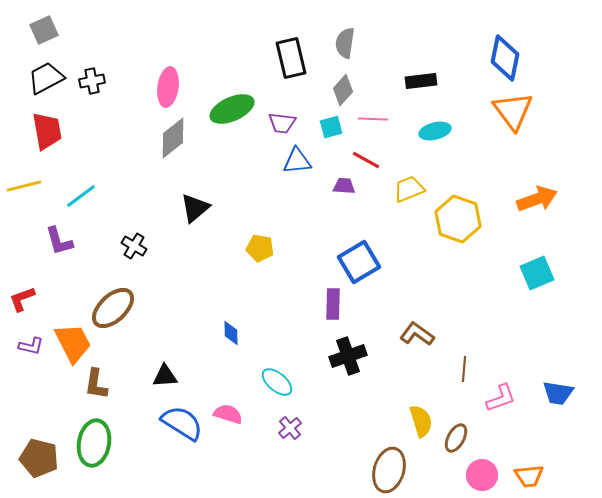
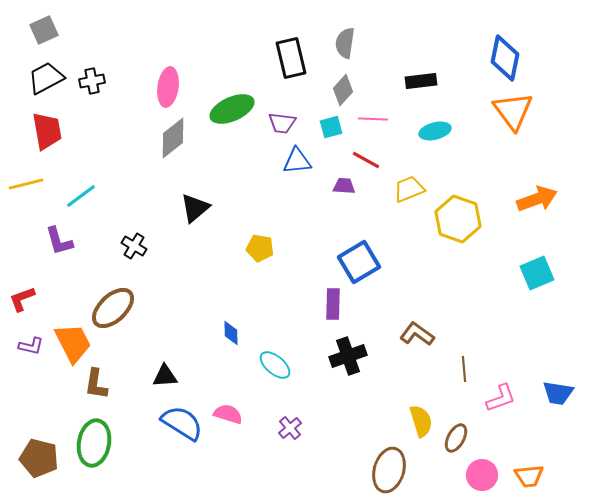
yellow line at (24, 186): moved 2 px right, 2 px up
brown line at (464, 369): rotated 10 degrees counterclockwise
cyan ellipse at (277, 382): moved 2 px left, 17 px up
